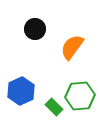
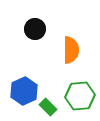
orange semicircle: moved 1 px left, 3 px down; rotated 144 degrees clockwise
blue hexagon: moved 3 px right
green rectangle: moved 6 px left
